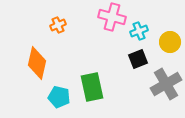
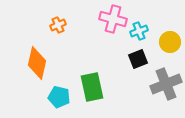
pink cross: moved 1 px right, 2 px down
gray cross: rotated 8 degrees clockwise
